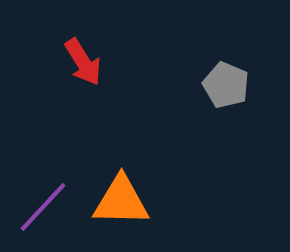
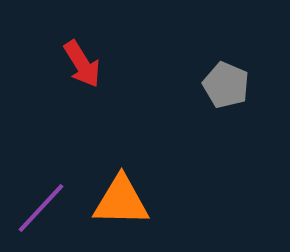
red arrow: moved 1 px left, 2 px down
purple line: moved 2 px left, 1 px down
